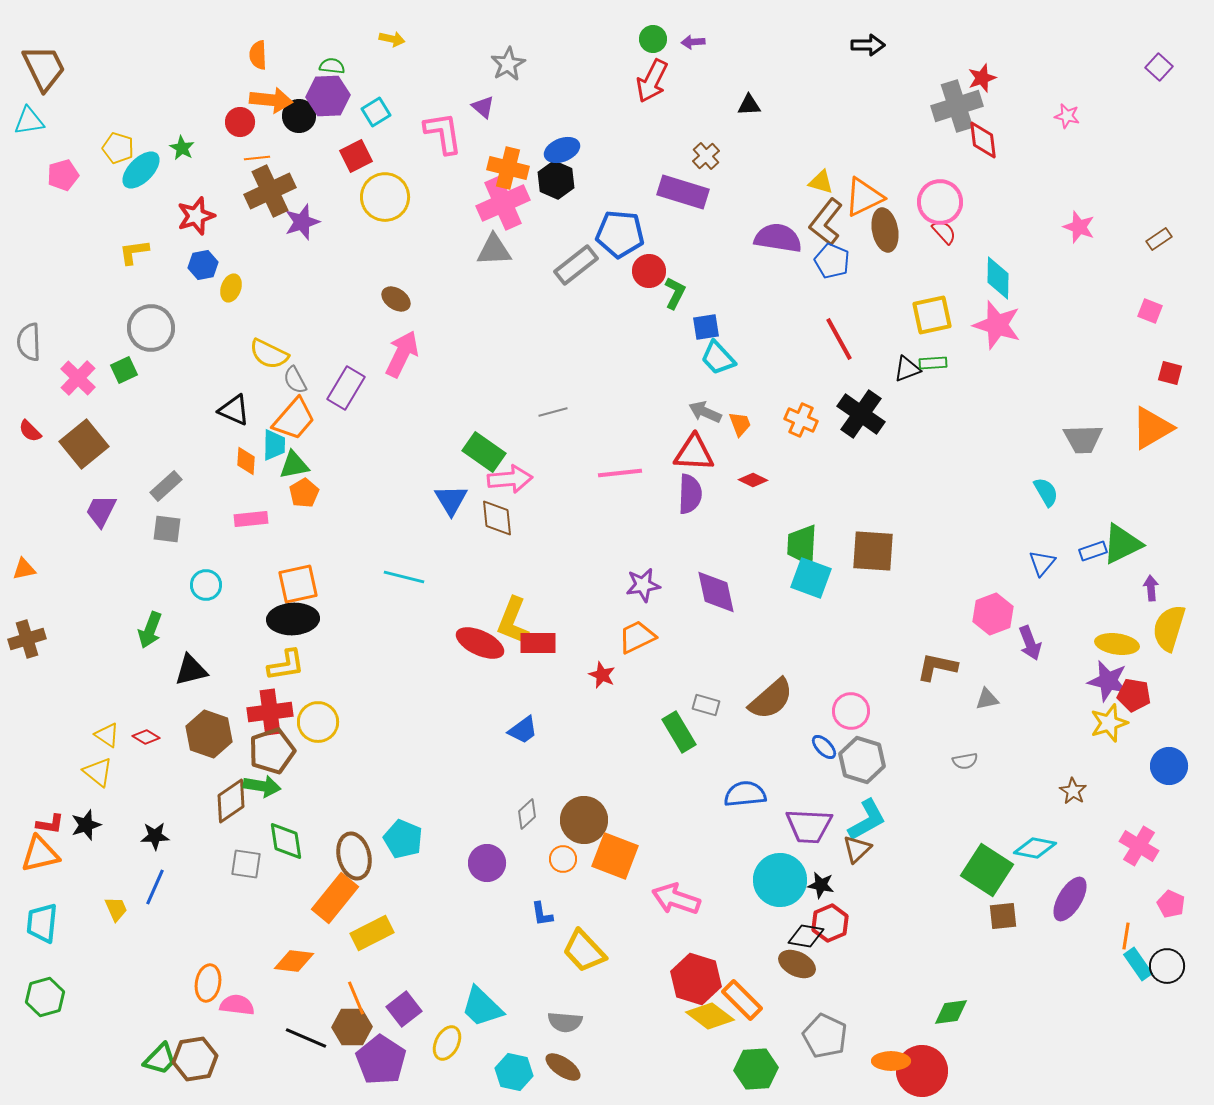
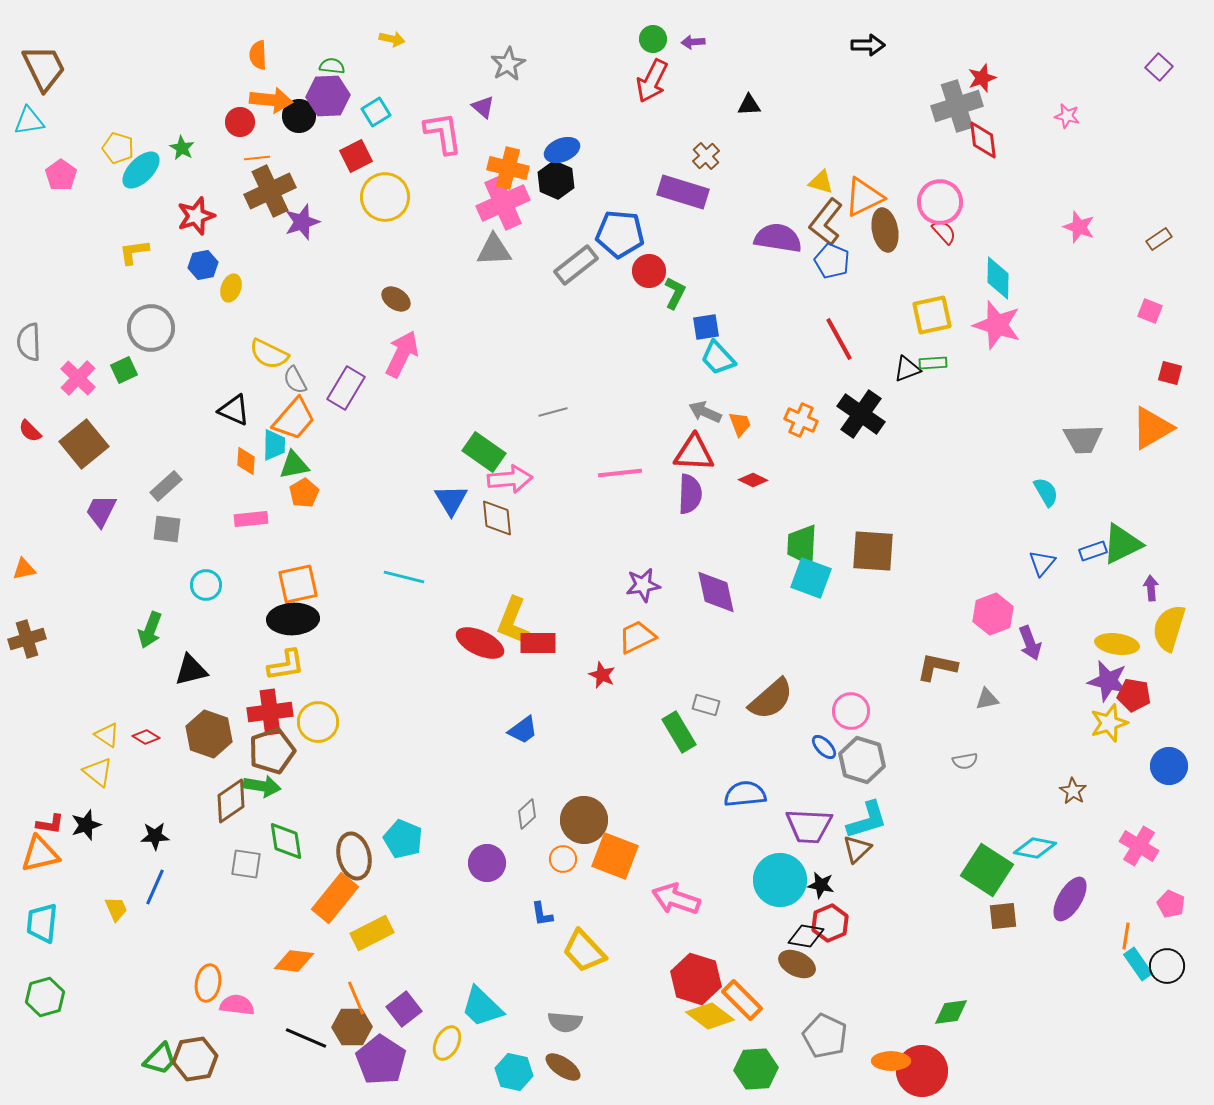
pink pentagon at (63, 175): moved 2 px left; rotated 20 degrees counterclockwise
cyan L-shape at (867, 820): rotated 12 degrees clockwise
